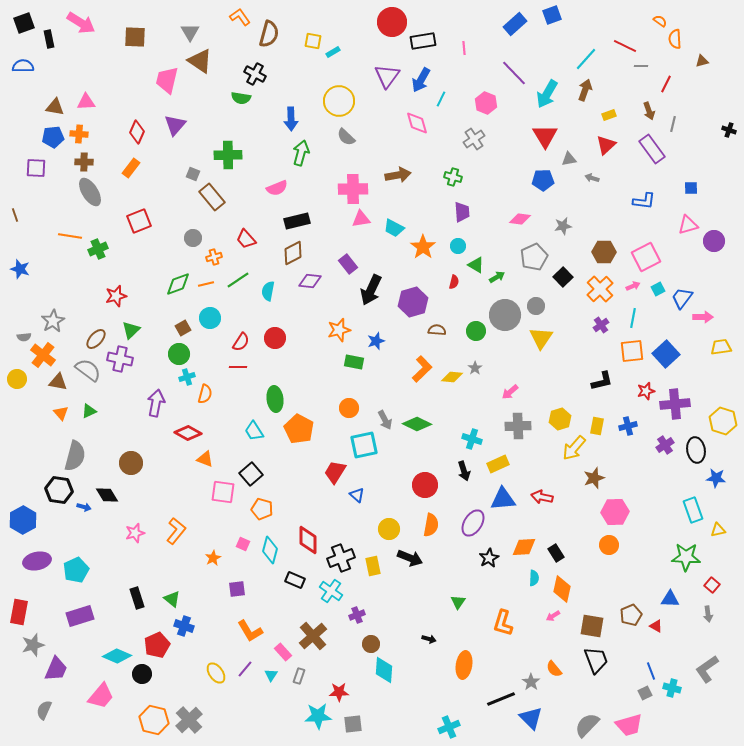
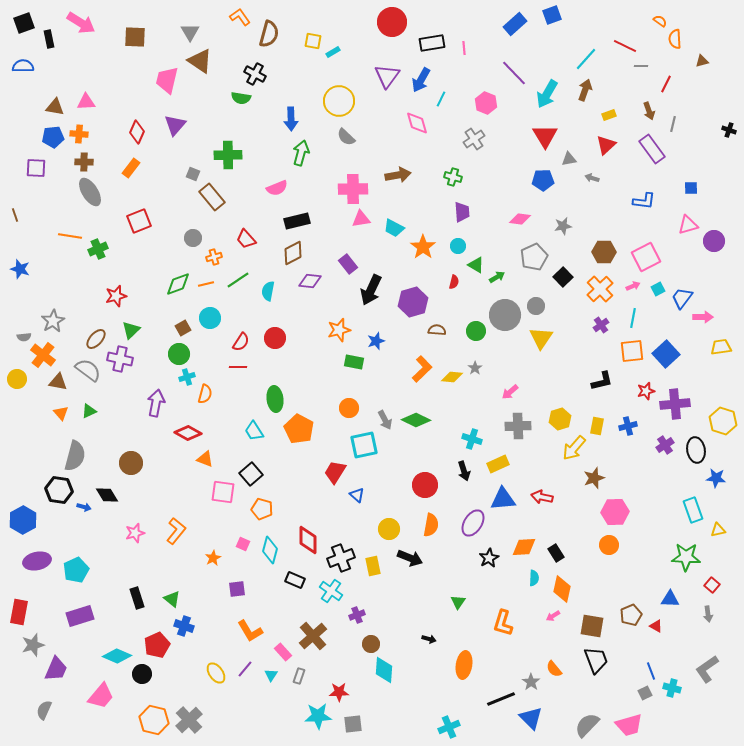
black rectangle at (423, 41): moved 9 px right, 2 px down
green diamond at (417, 424): moved 1 px left, 4 px up
